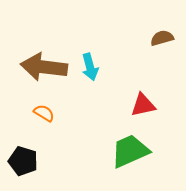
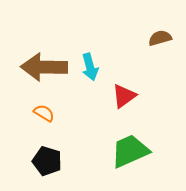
brown semicircle: moved 2 px left
brown arrow: rotated 6 degrees counterclockwise
red triangle: moved 19 px left, 9 px up; rotated 24 degrees counterclockwise
black pentagon: moved 24 px right
